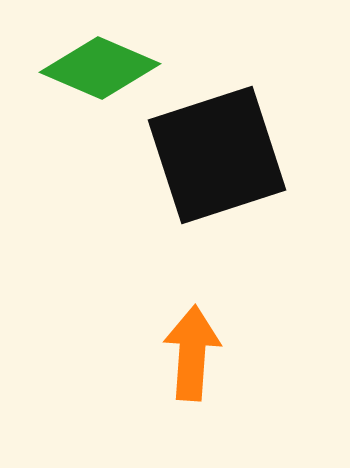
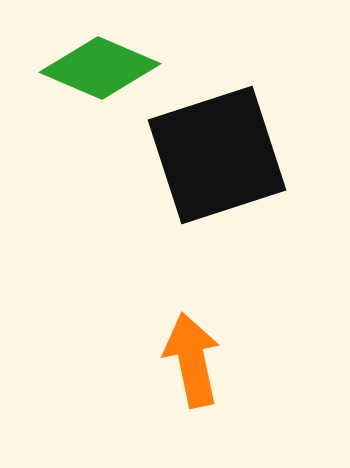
orange arrow: moved 7 px down; rotated 16 degrees counterclockwise
